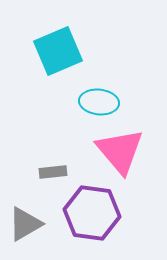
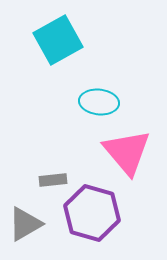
cyan square: moved 11 px up; rotated 6 degrees counterclockwise
pink triangle: moved 7 px right, 1 px down
gray rectangle: moved 8 px down
purple hexagon: rotated 8 degrees clockwise
